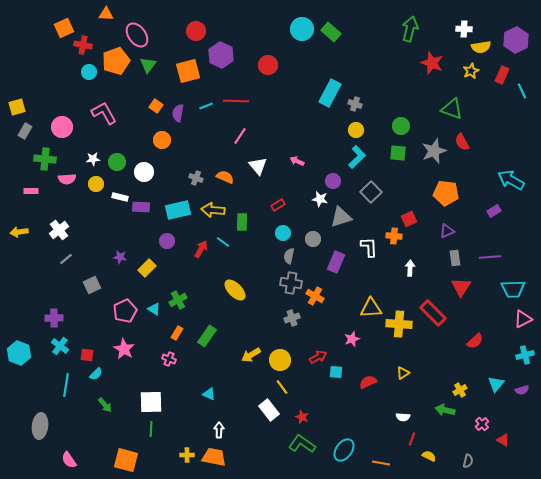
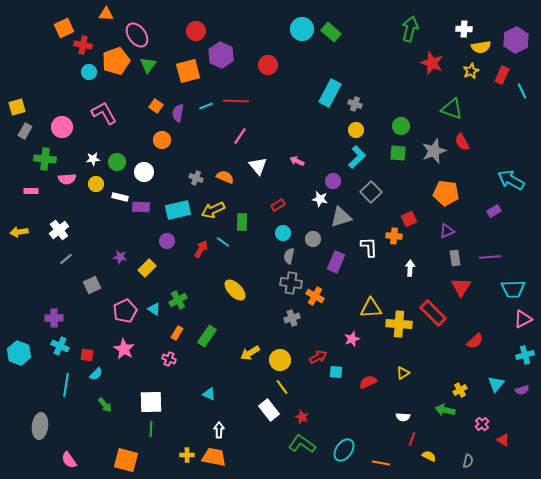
yellow arrow at (213, 210): rotated 30 degrees counterclockwise
cyan cross at (60, 346): rotated 12 degrees counterclockwise
yellow arrow at (251, 355): moved 1 px left, 2 px up
